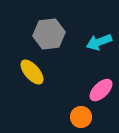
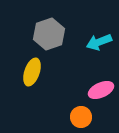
gray hexagon: rotated 12 degrees counterclockwise
yellow ellipse: rotated 60 degrees clockwise
pink ellipse: rotated 20 degrees clockwise
